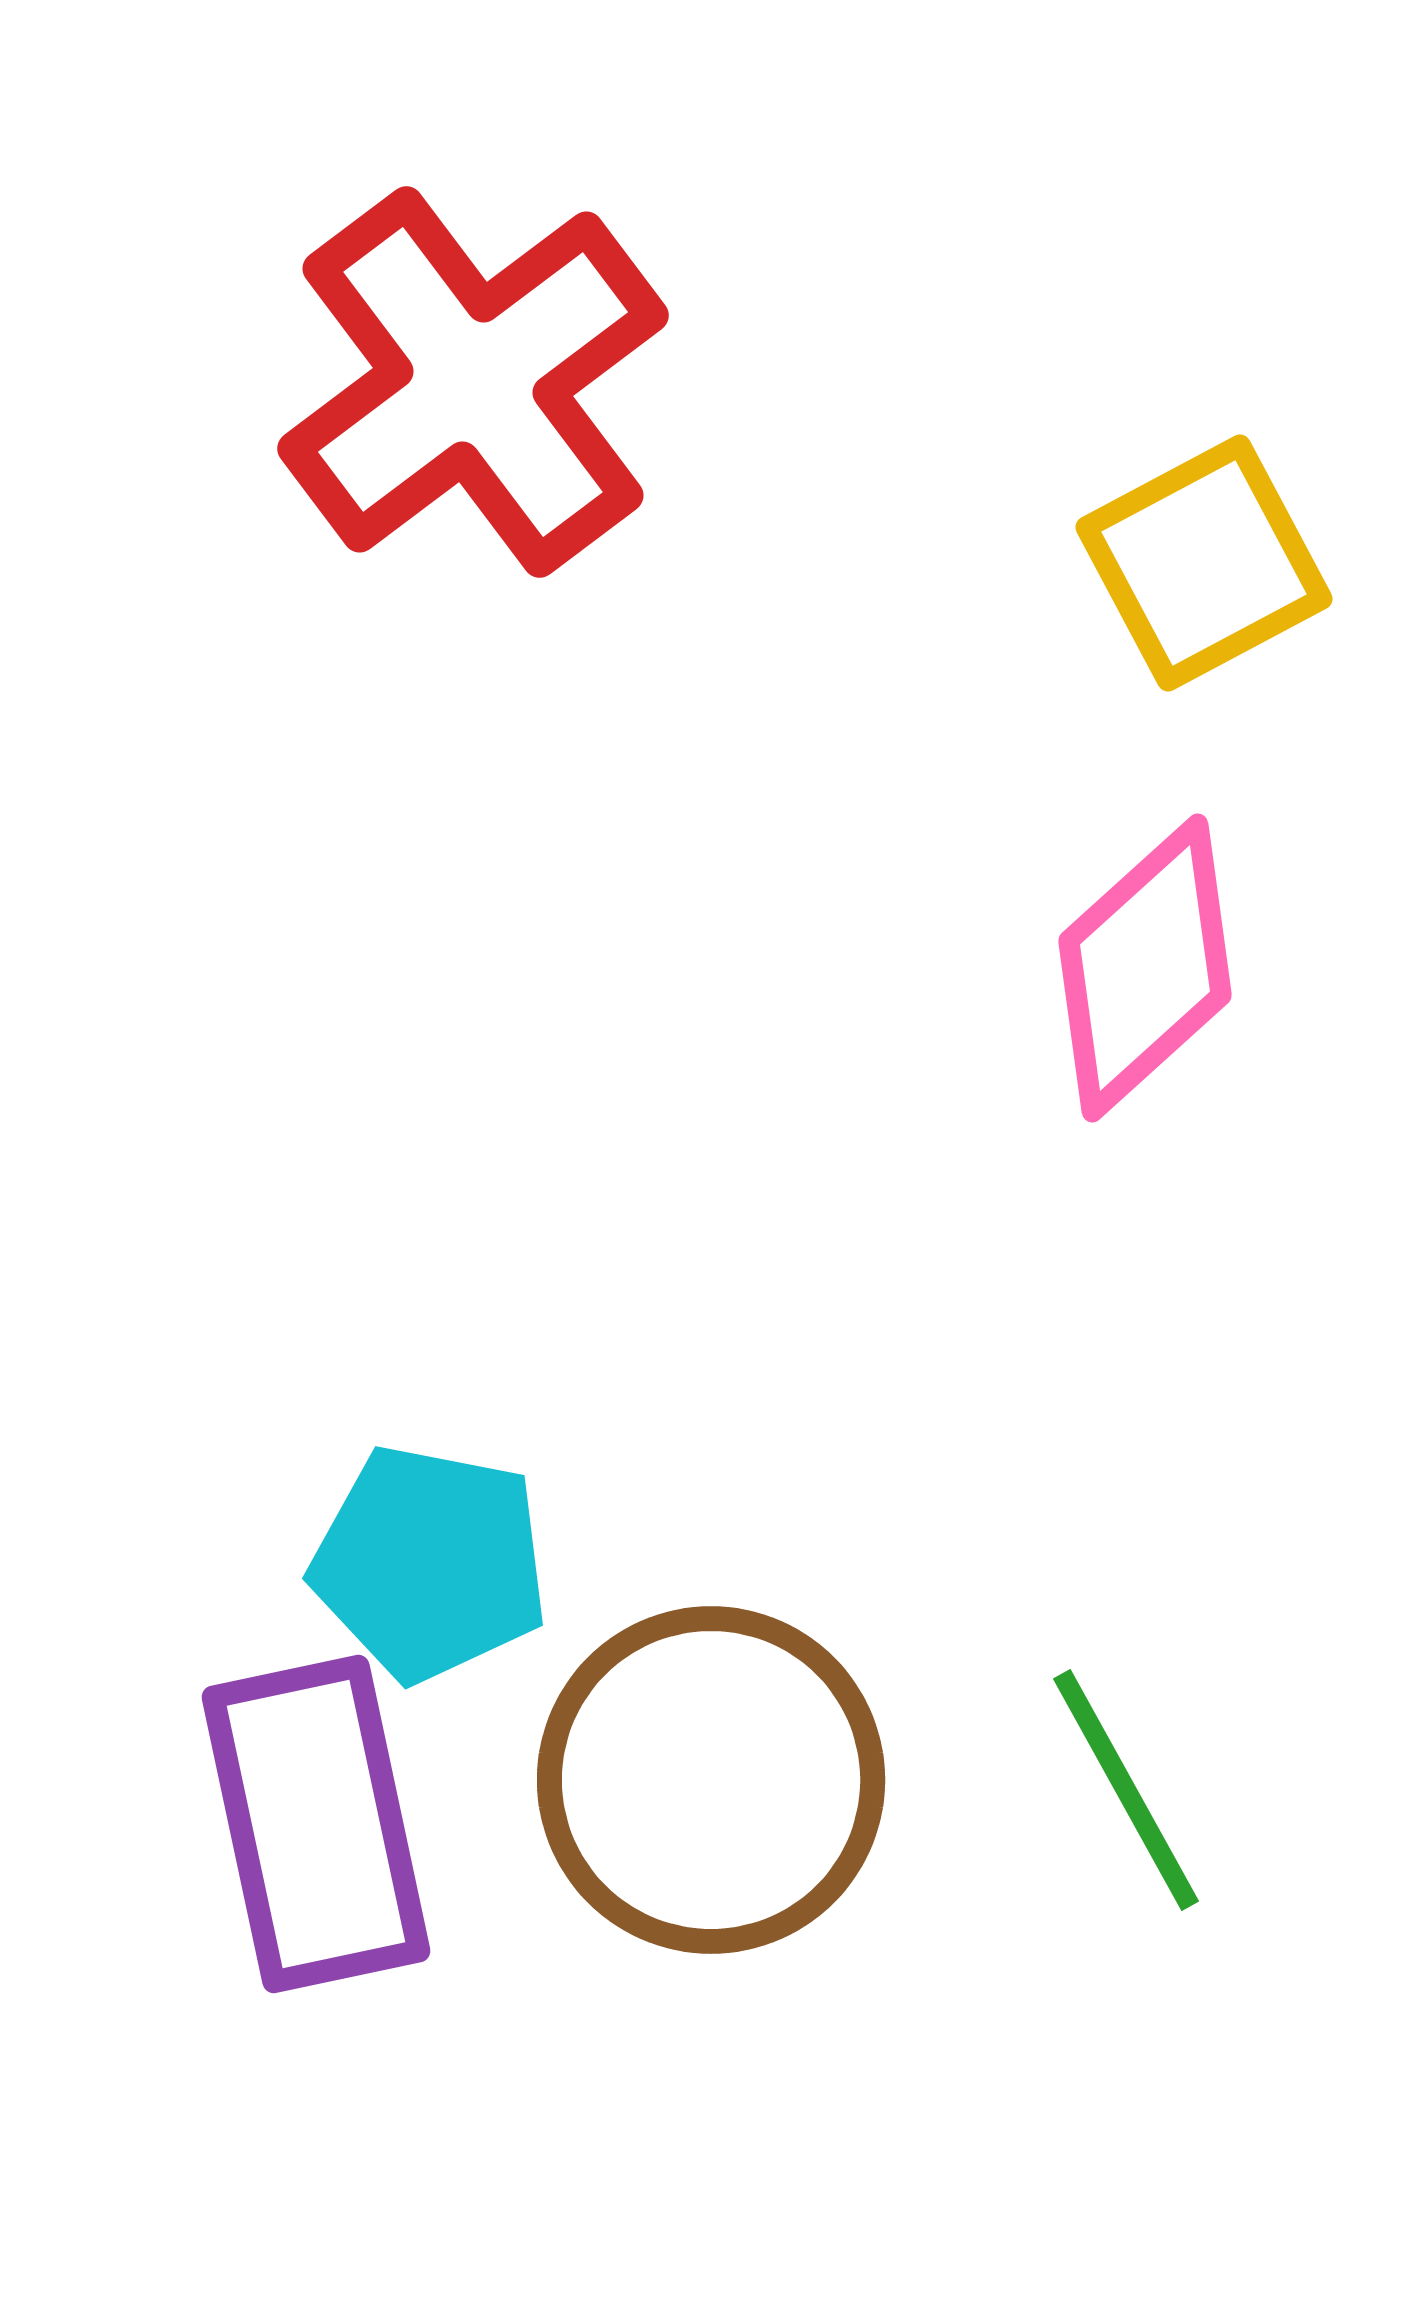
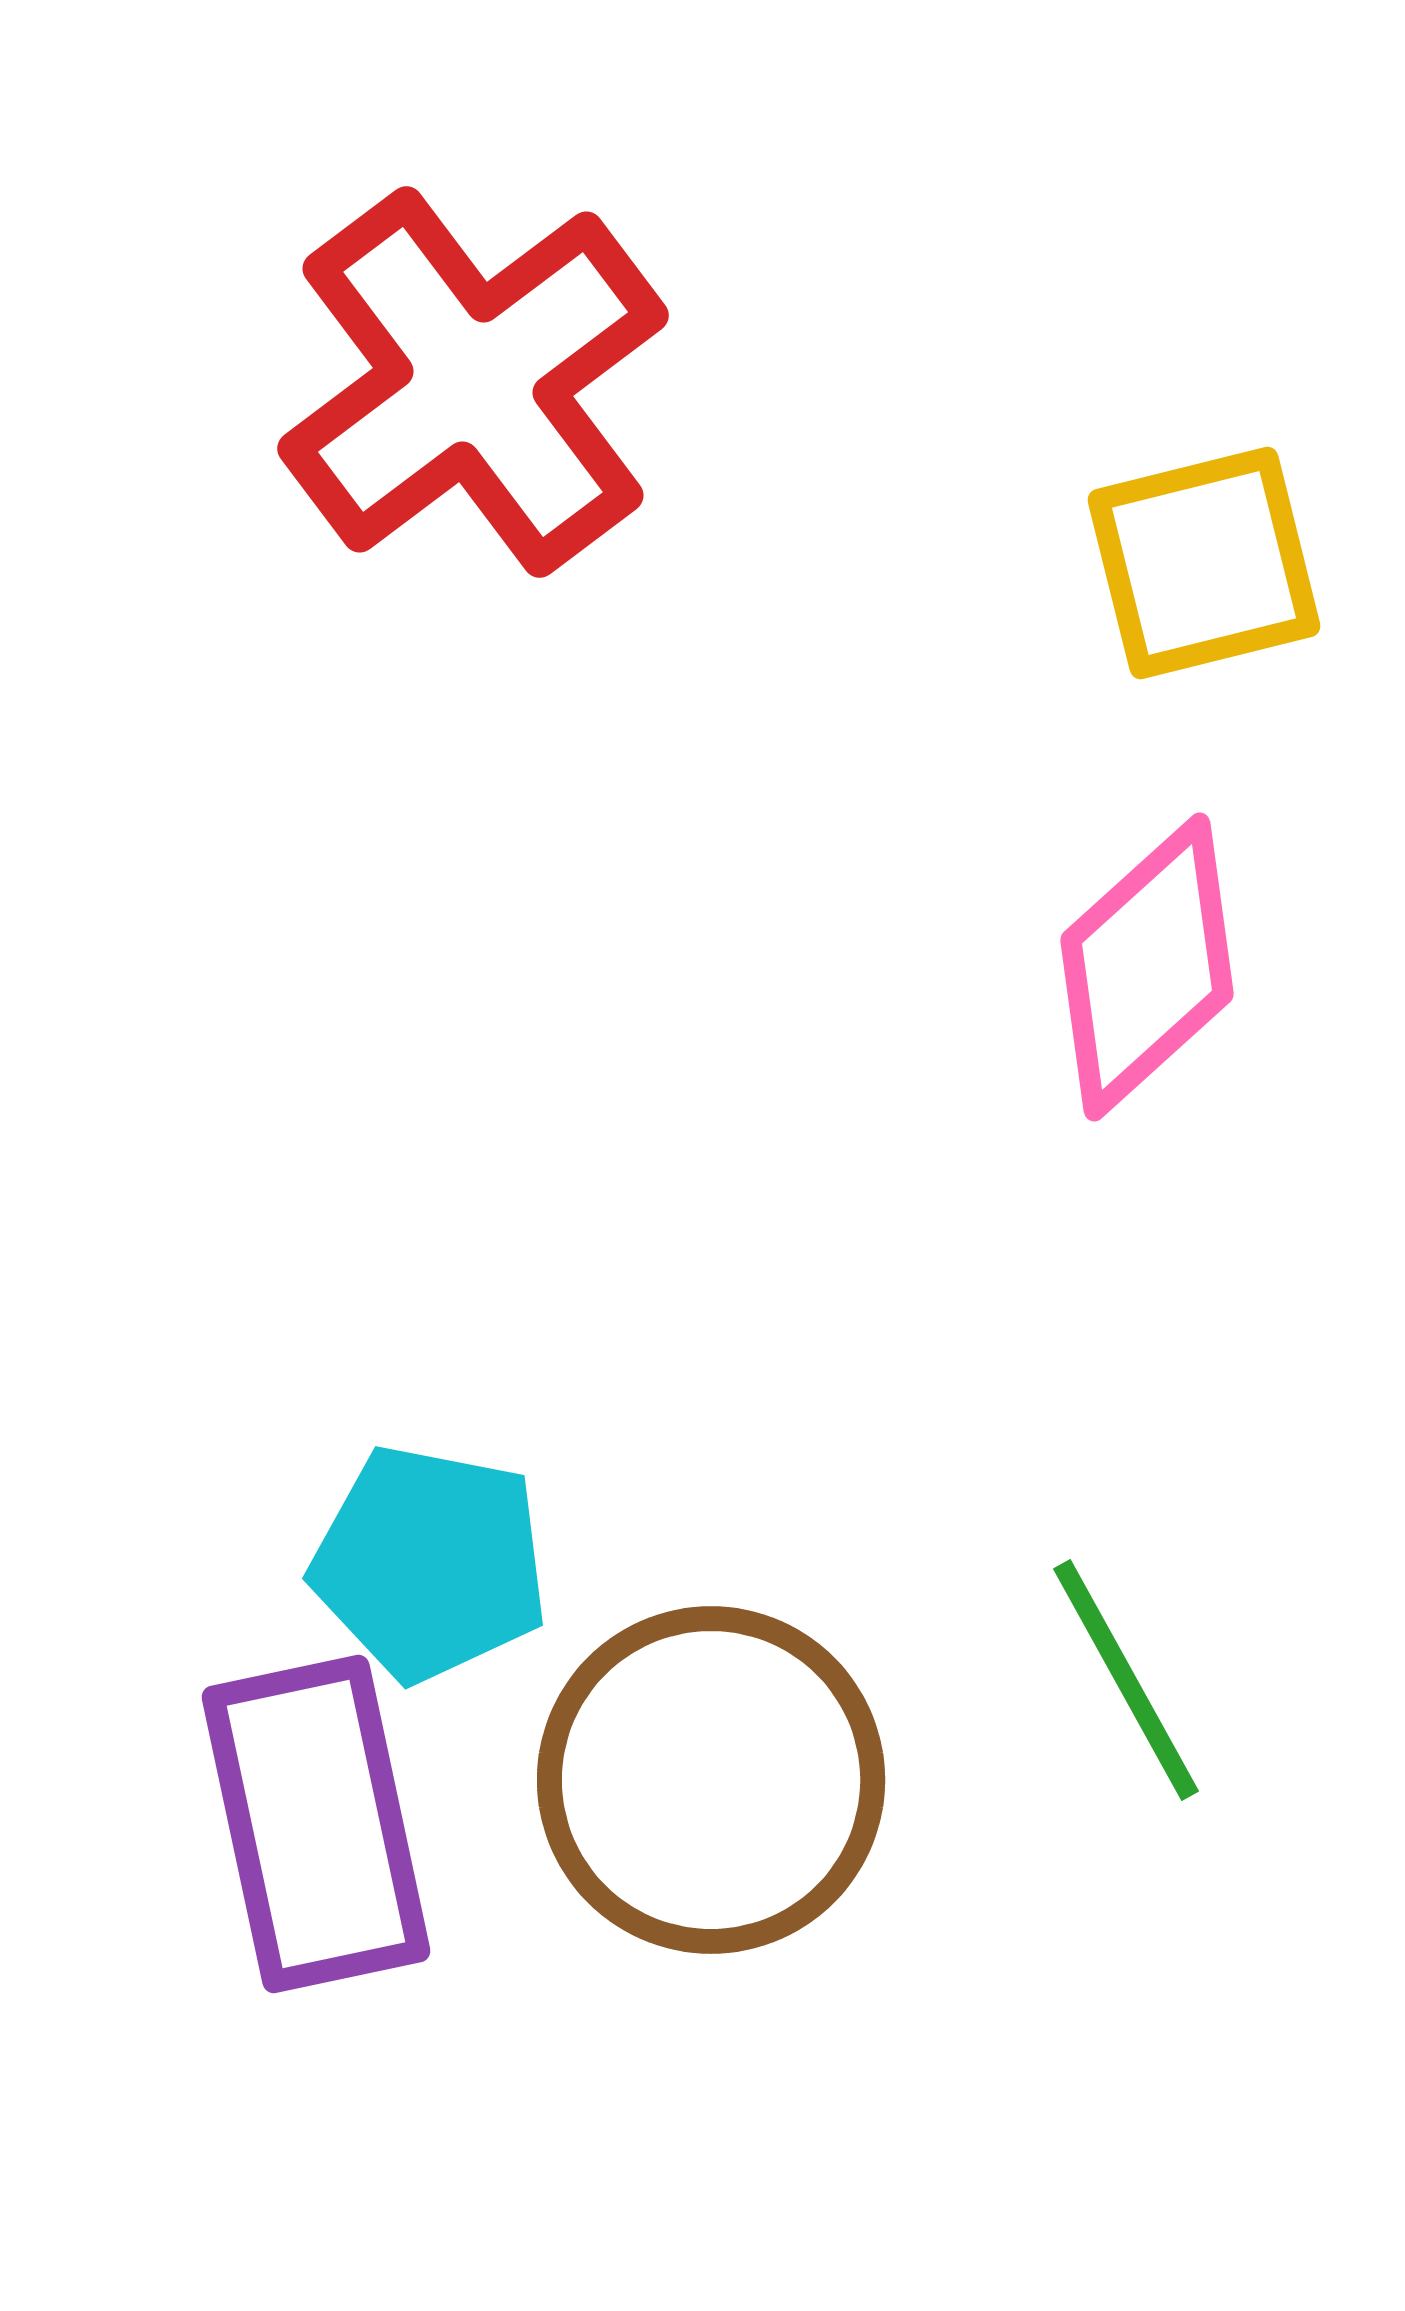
yellow square: rotated 14 degrees clockwise
pink diamond: moved 2 px right, 1 px up
green line: moved 110 px up
